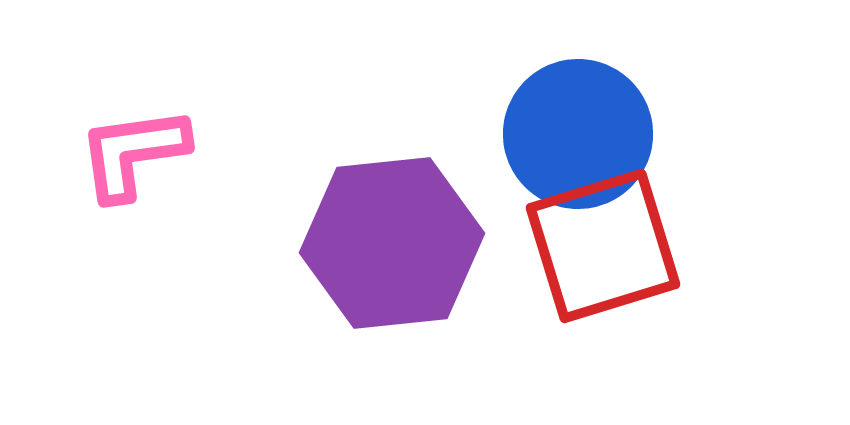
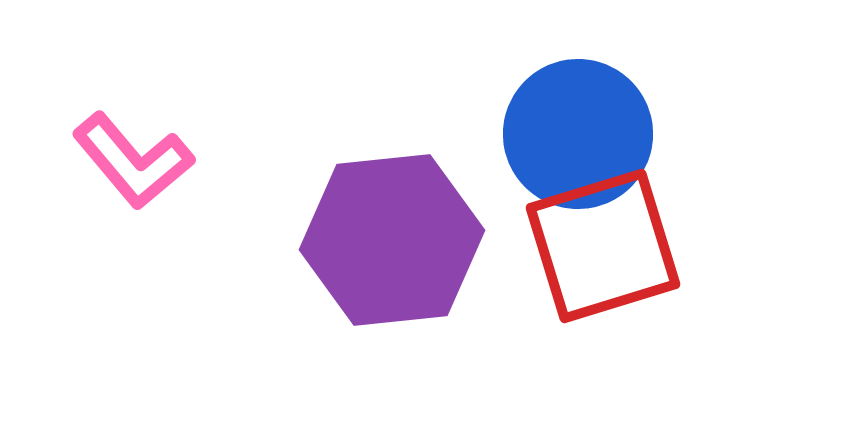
pink L-shape: moved 8 px down; rotated 122 degrees counterclockwise
purple hexagon: moved 3 px up
